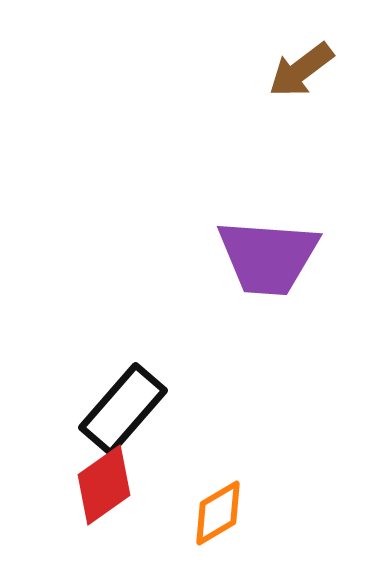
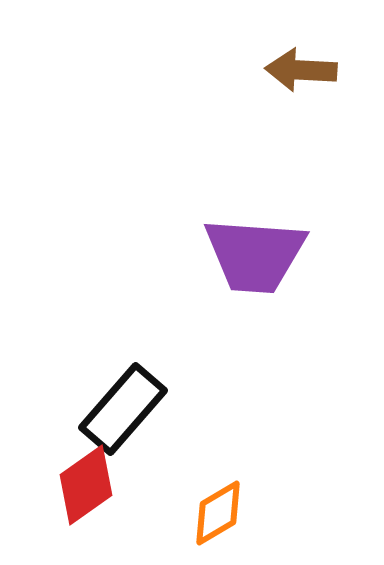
brown arrow: rotated 40 degrees clockwise
purple trapezoid: moved 13 px left, 2 px up
red diamond: moved 18 px left
